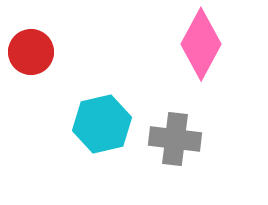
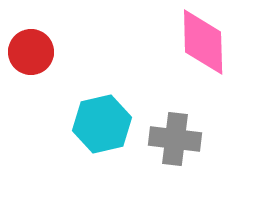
pink diamond: moved 2 px right, 2 px up; rotated 30 degrees counterclockwise
